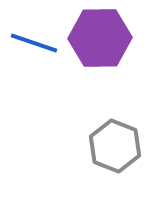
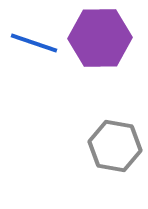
gray hexagon: rotated 12 degrees counterclockwise
